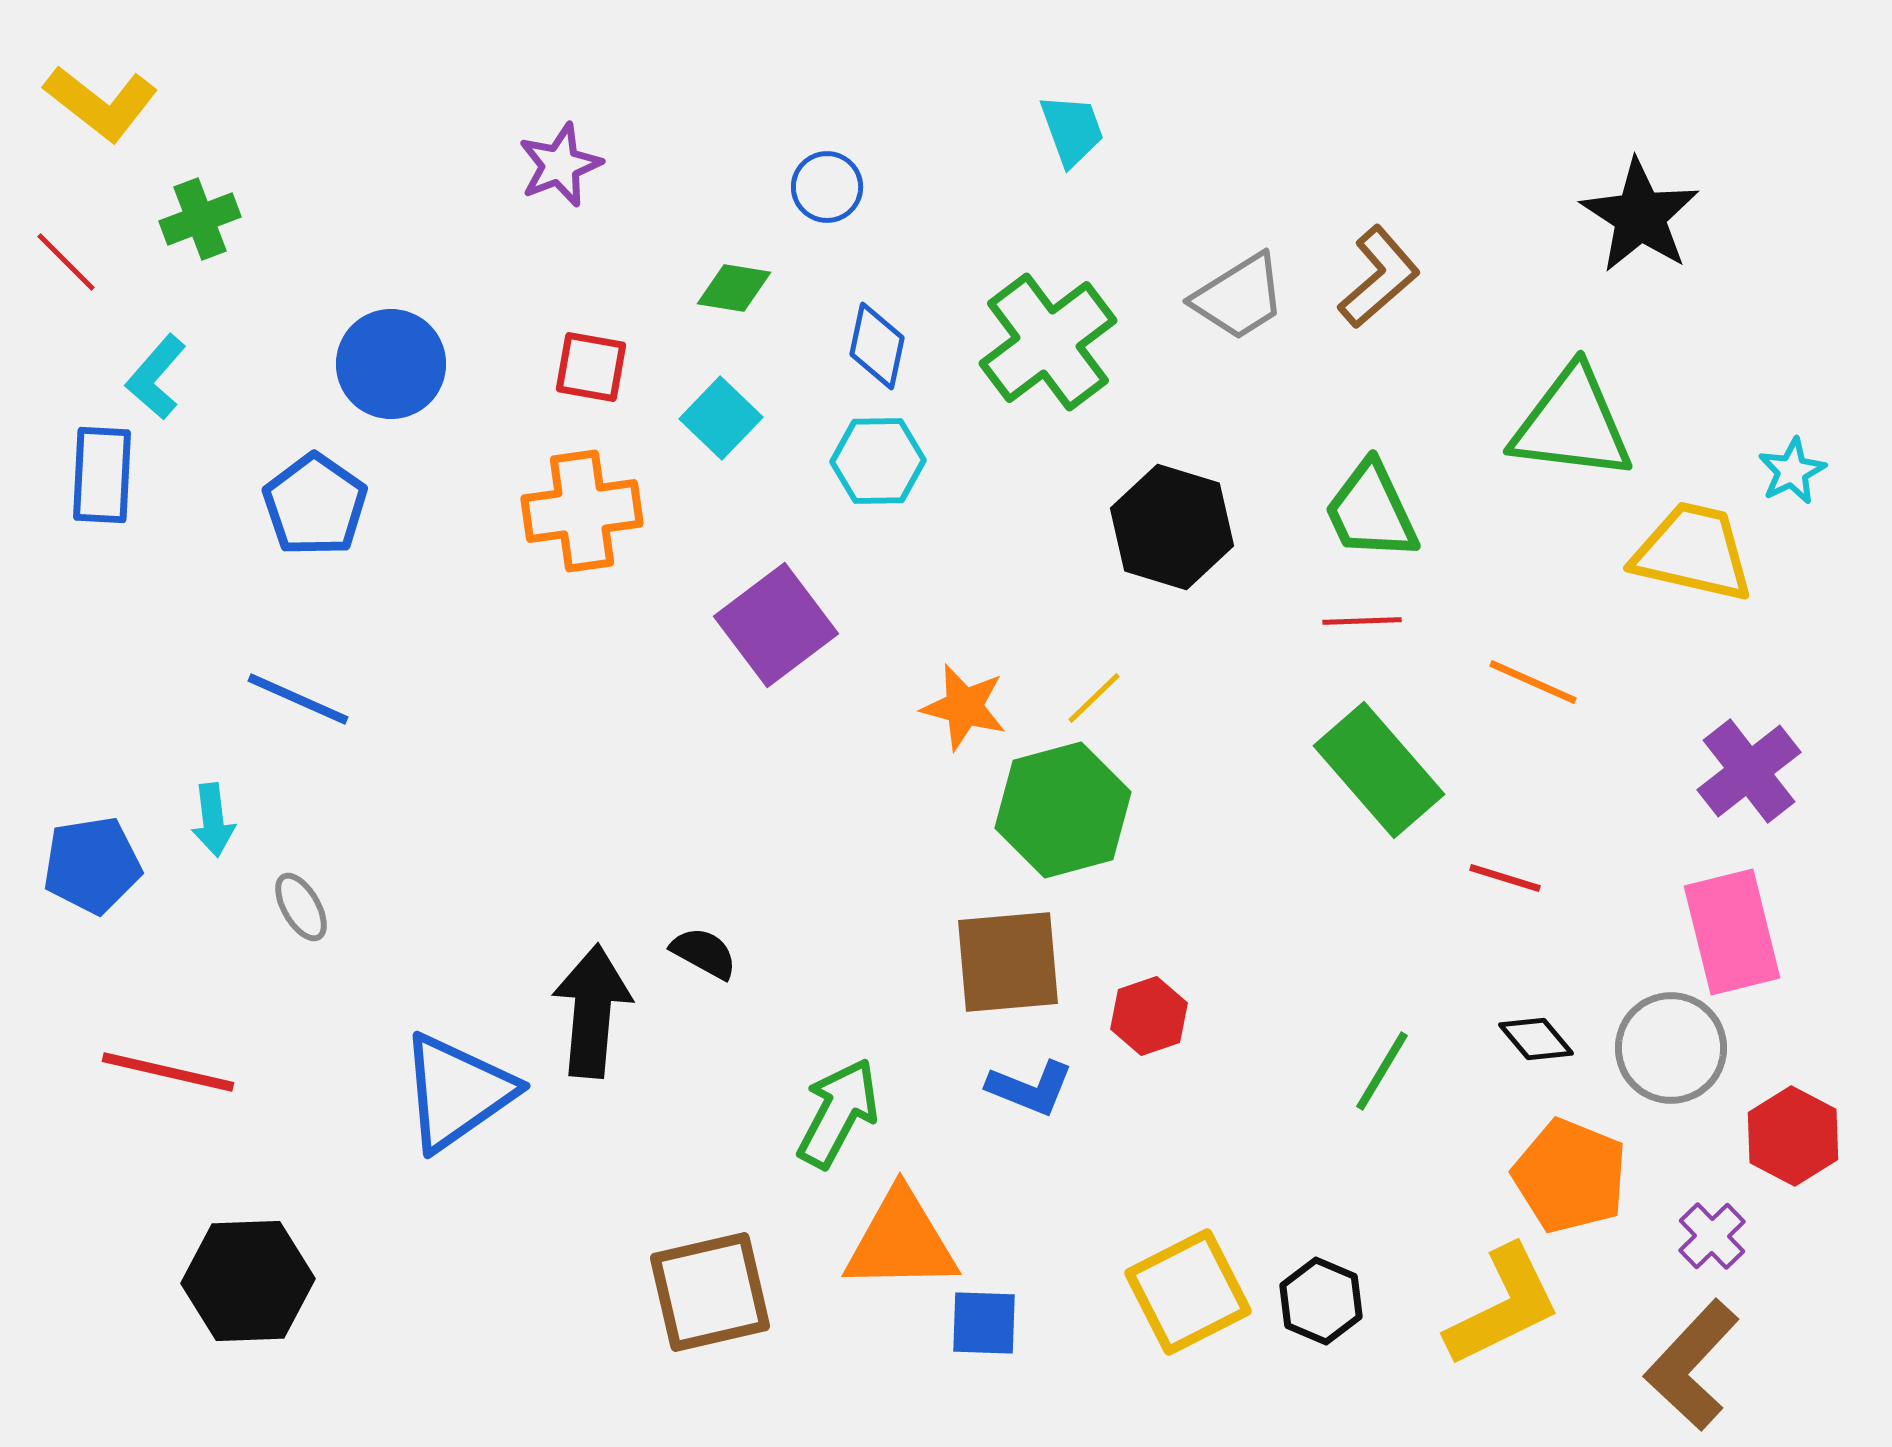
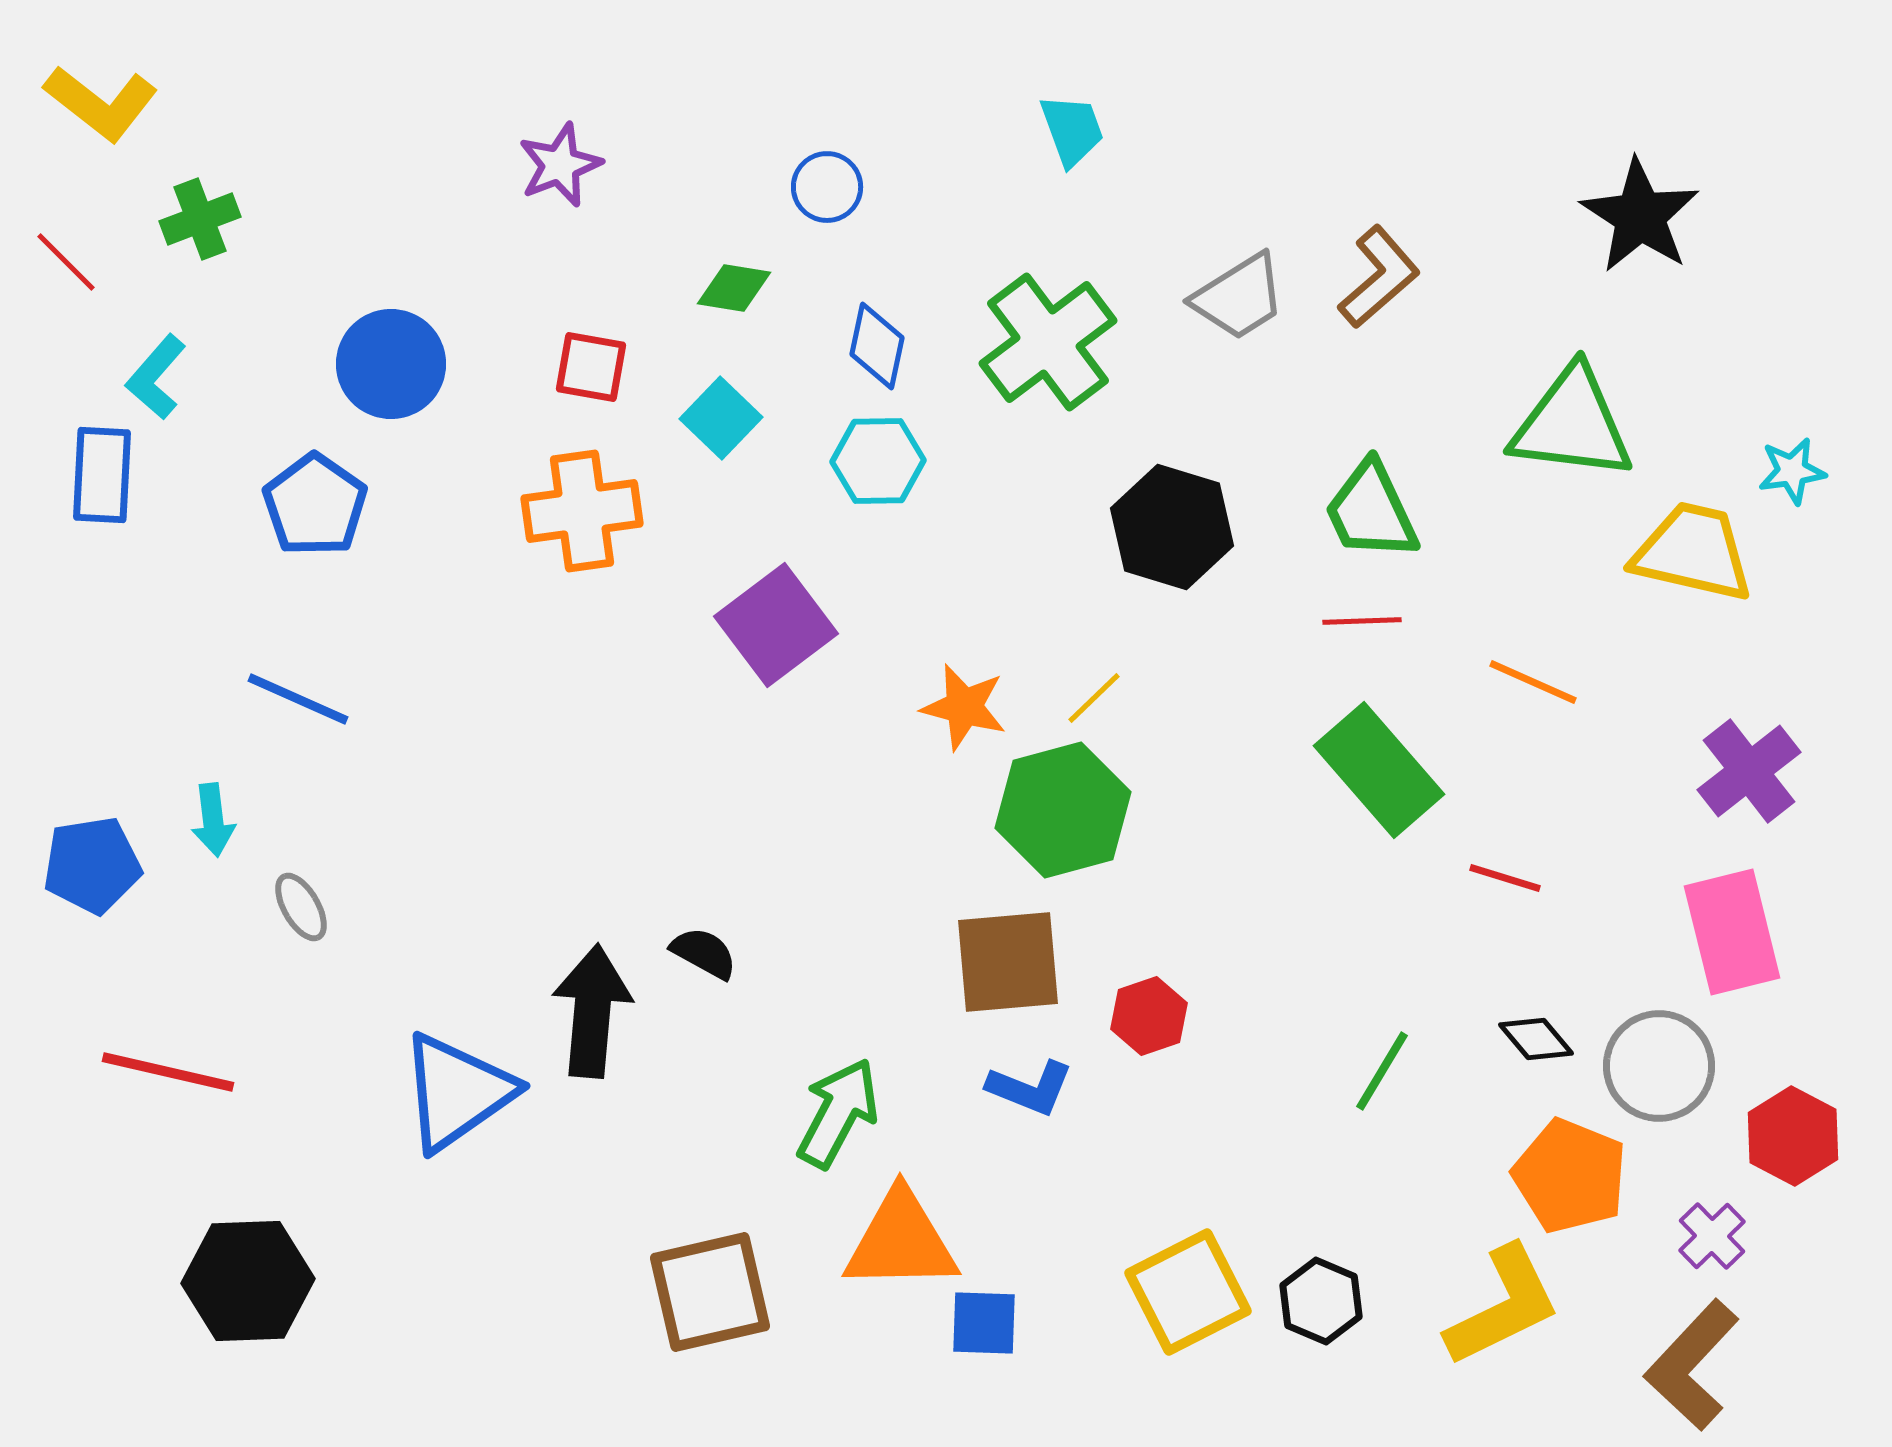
cyan star at (1792, 471): rotated 18 degrees clockwise
gray circle at (1671, 1048): moved 12 px left, 18 px down
